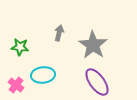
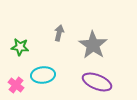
purple ellipse: rotated 32 degrees counterclockwise
